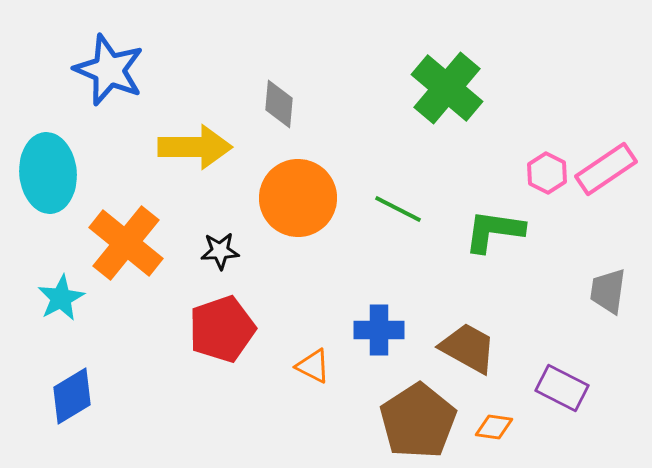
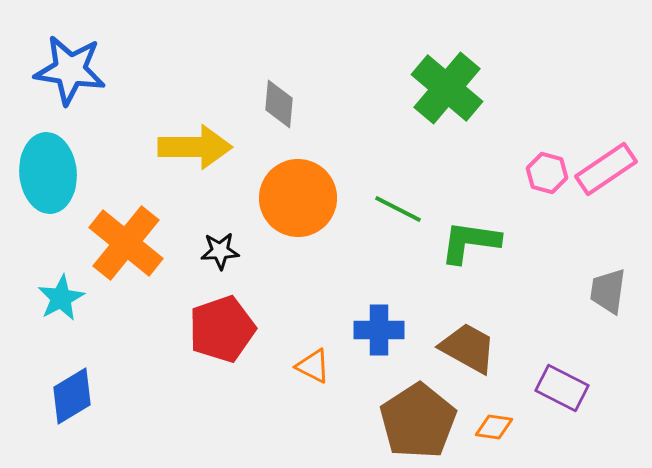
blue star: moved 39 px left; rotated 14 degrees counterclockwise
pink hexagon: rotated 12 degrees counterclockwise
green L-shape: moved 24 px left, 11 px down
